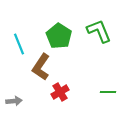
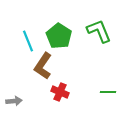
cyan line: moved 9 px right, 3 px up
brown L-shape: moved 2 px right, 1 px up
red cross: rotated 36 degrees counterclockwise
